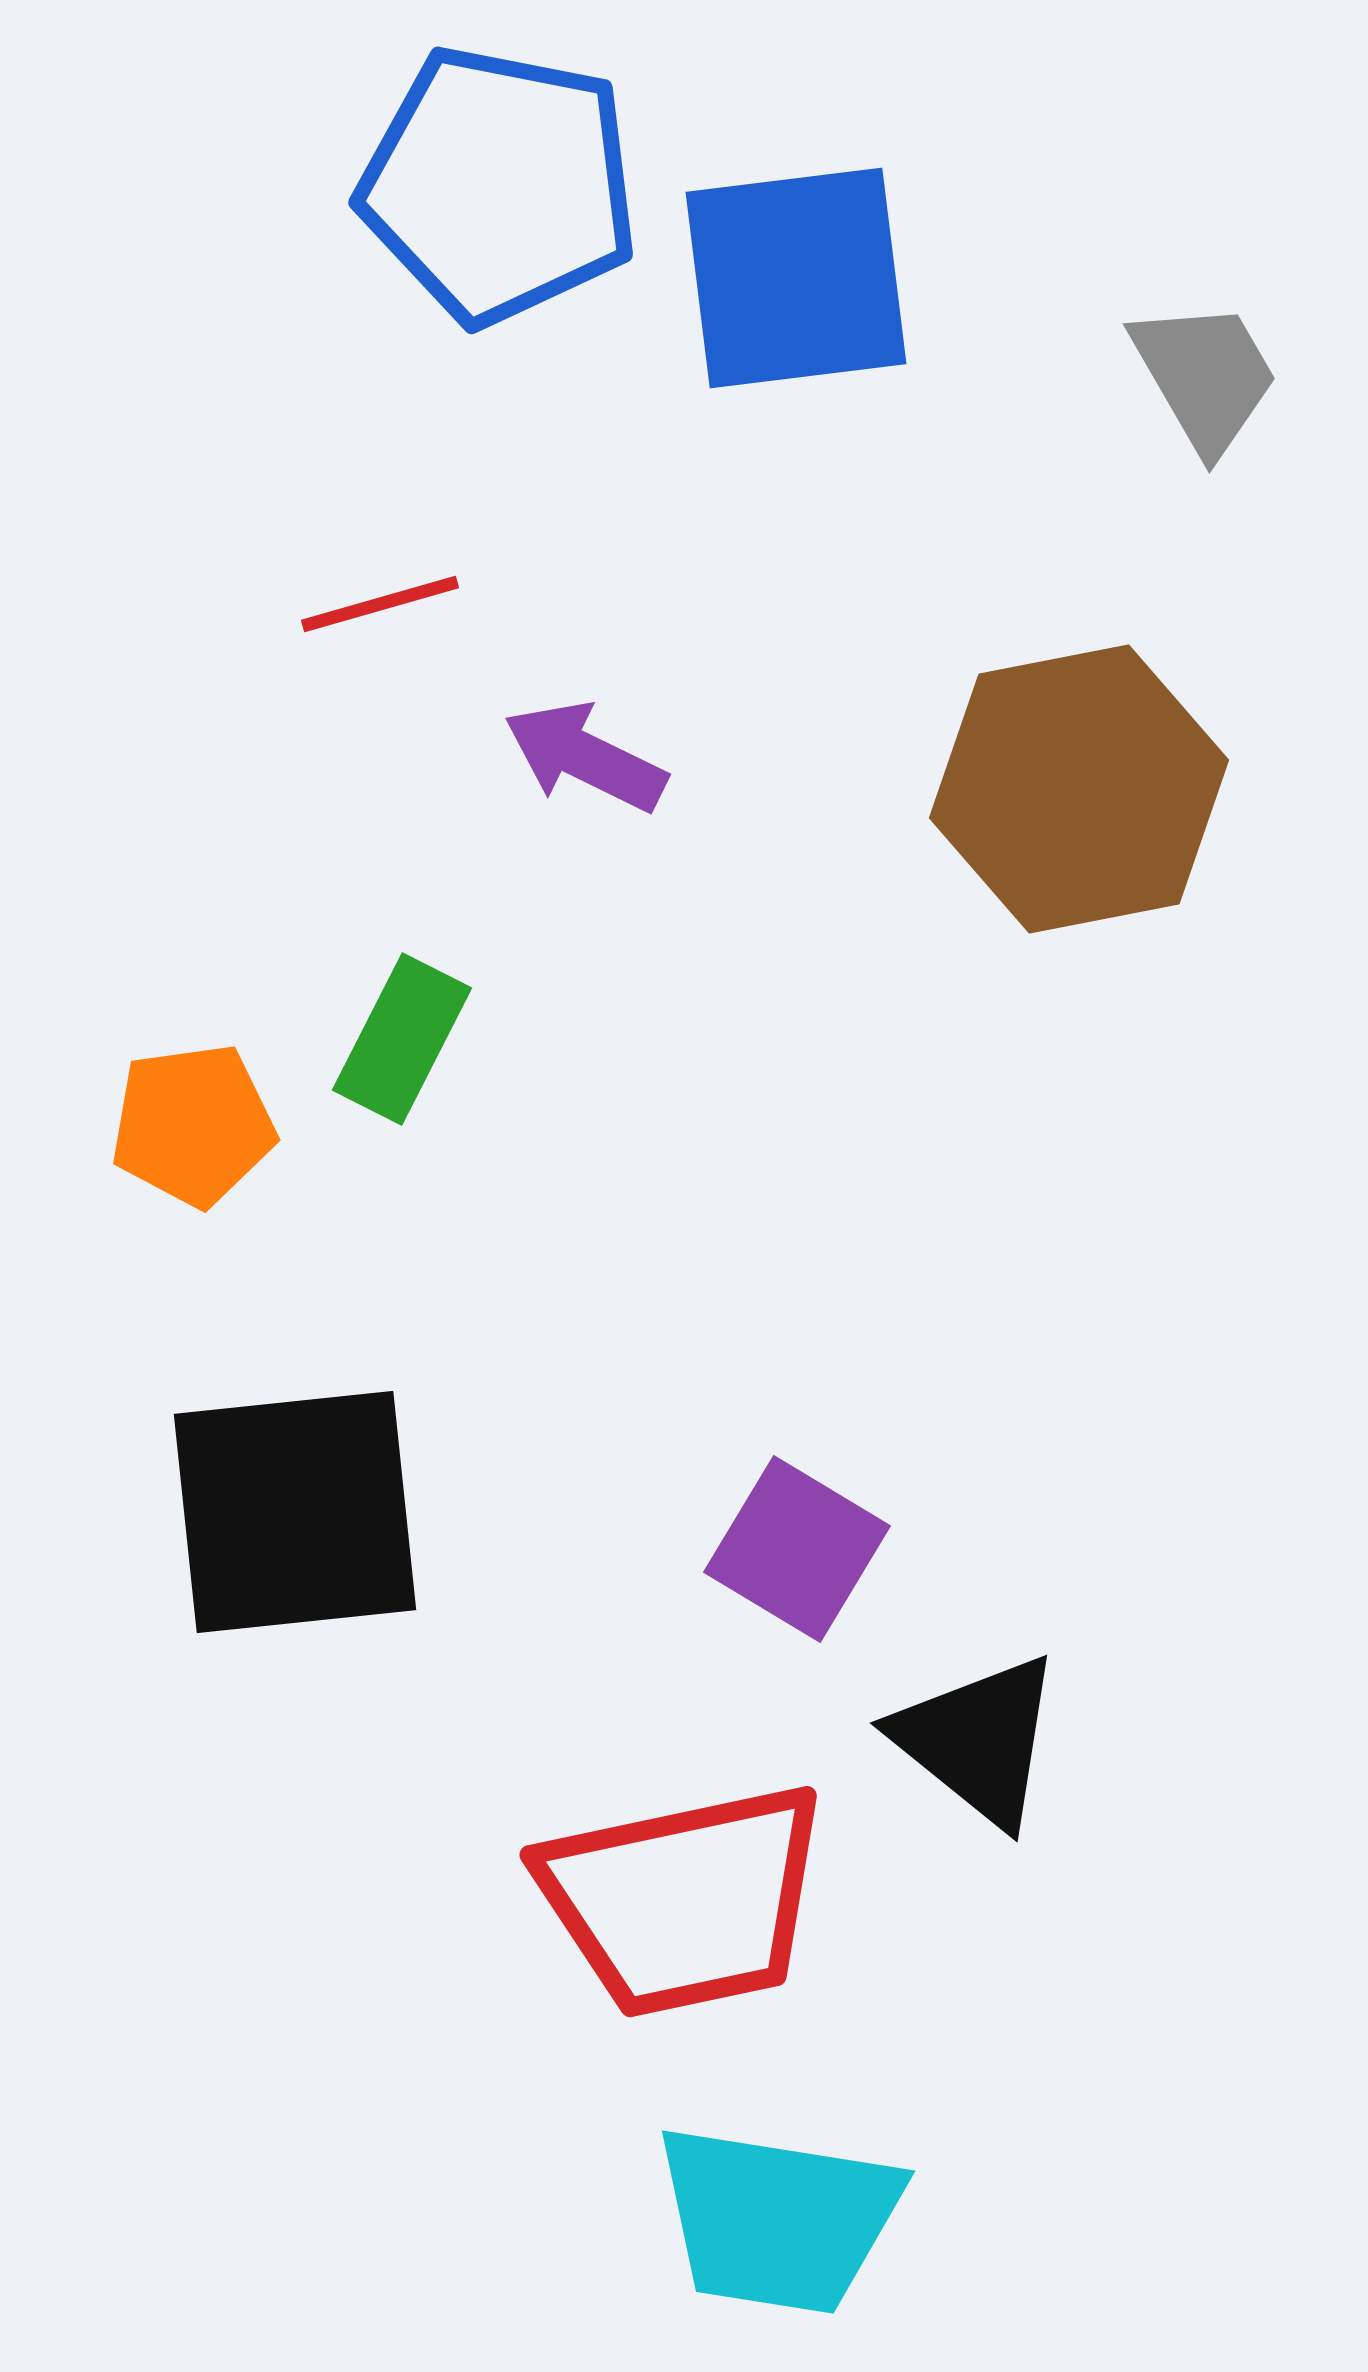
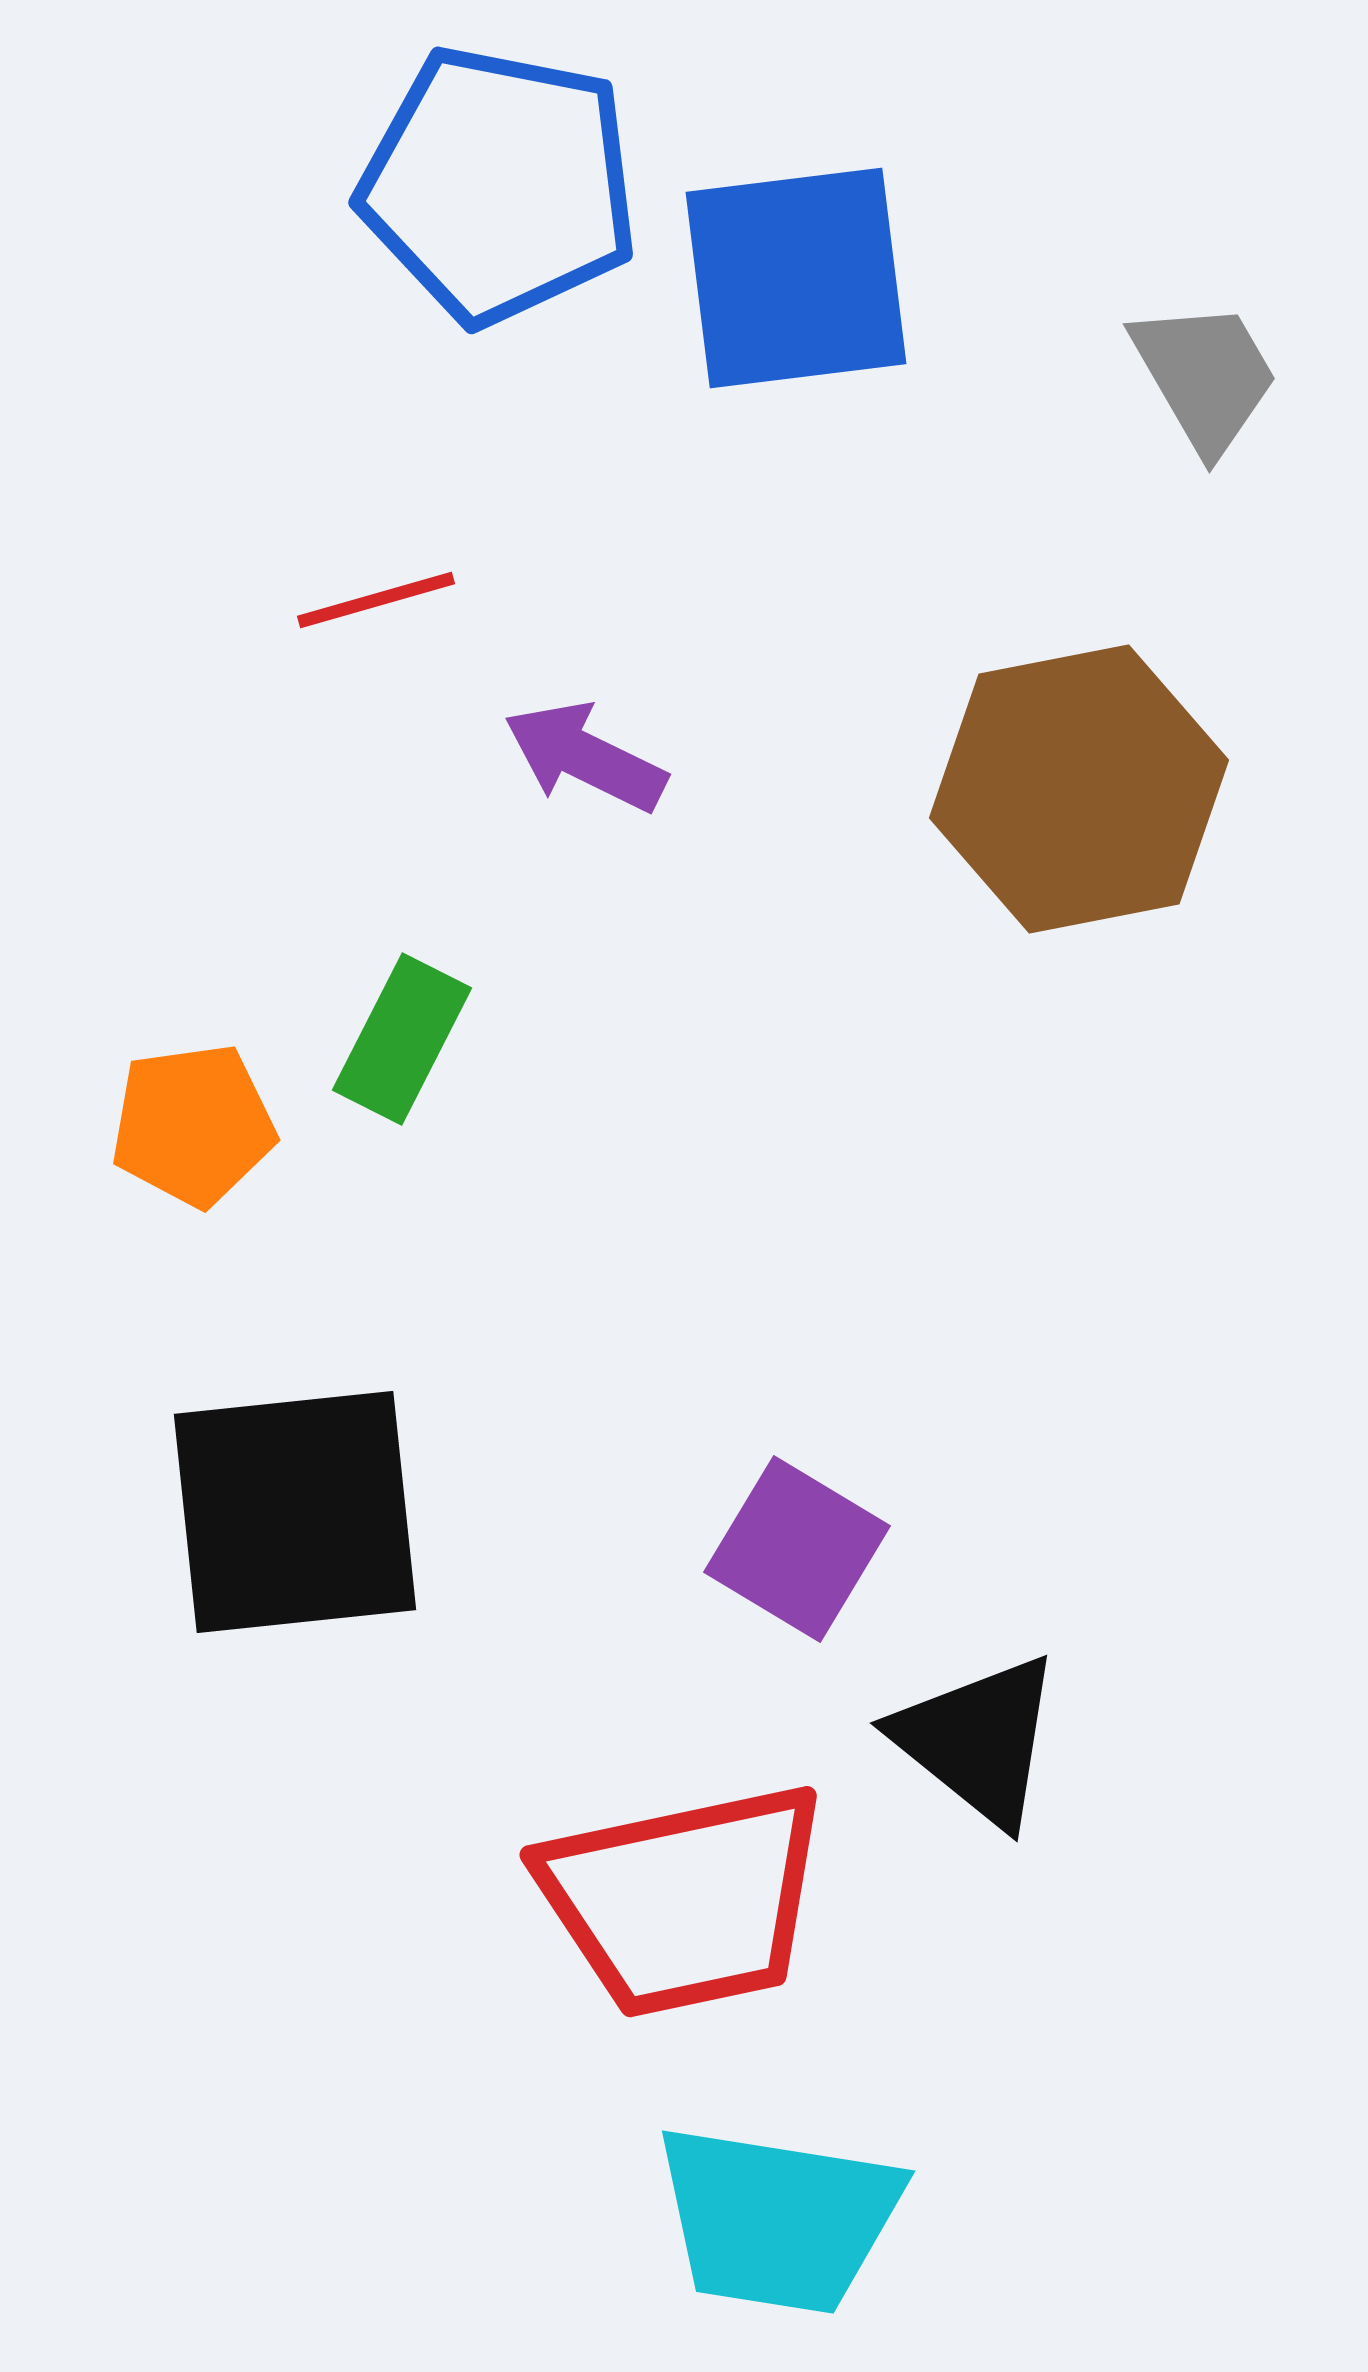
red line: moved 4 px left, 4 px up
